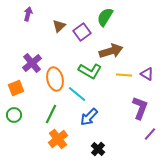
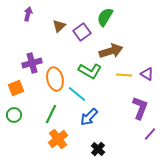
purple cross: rotated 24 degrees clockwise
